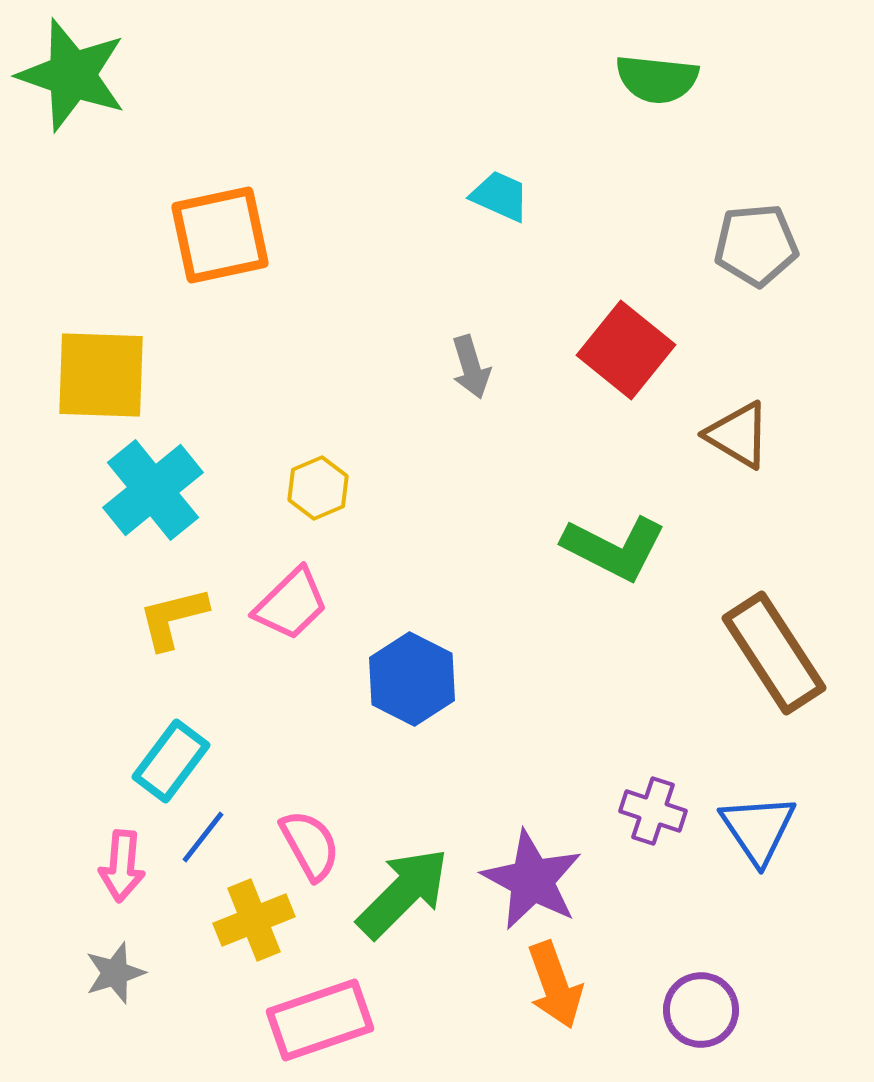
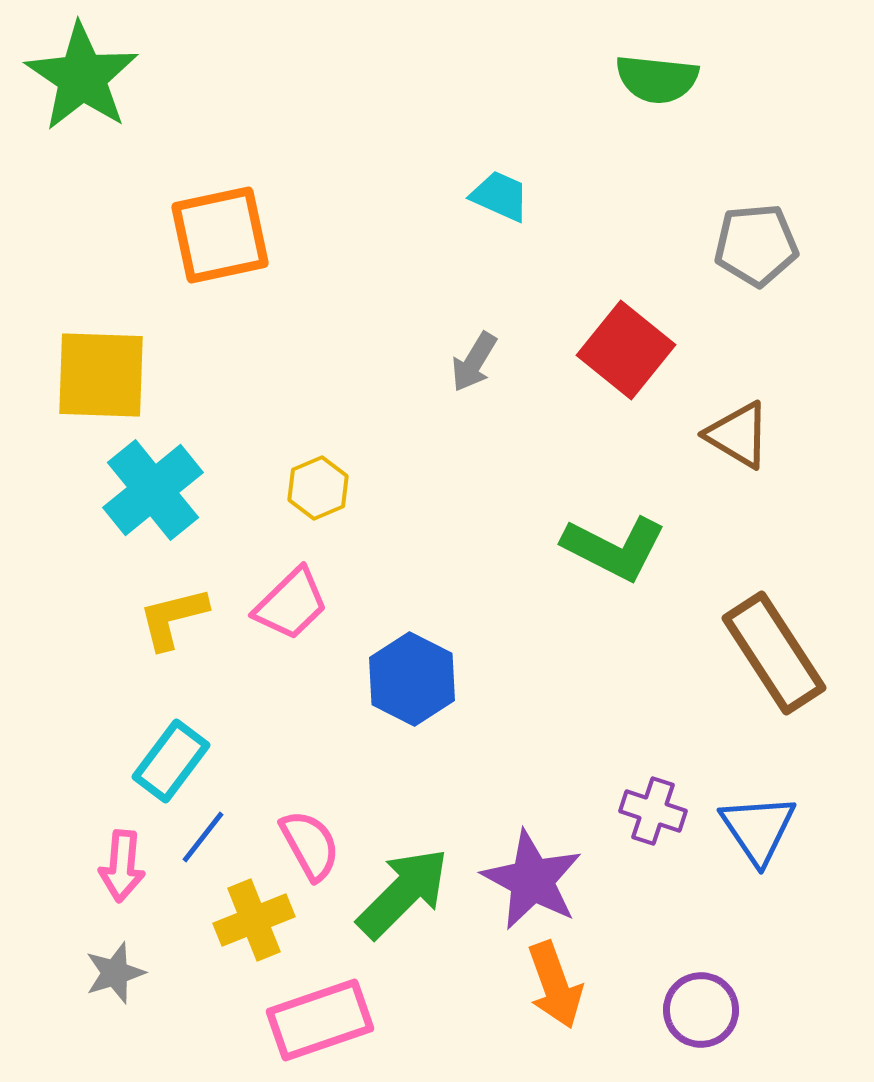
green star: moved 10 px right, 2 px down; rotated 15 degrees clockwise
gray arrow: moved 3 px right, 5 px up; rotated 48 degrees clockwise
